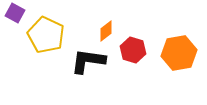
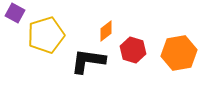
yellow pentagon: rotated 30 degrees clockwise
